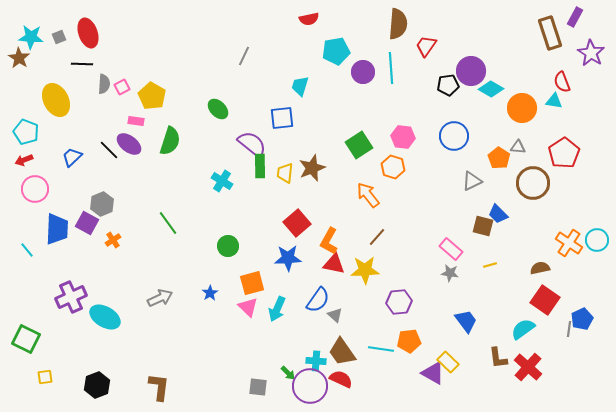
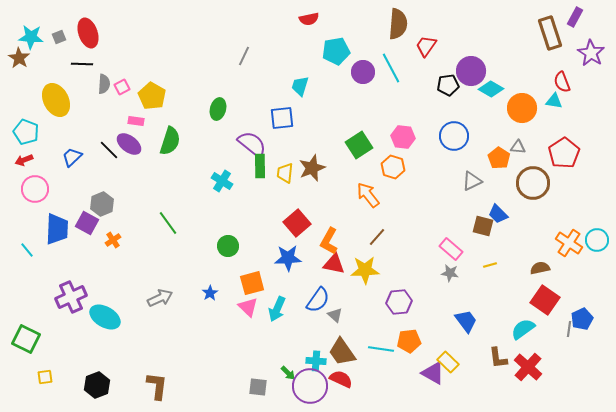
cyan line at (391, 68): rotated 24 degrees counterclockwise
green ellipse at (218, 109): rotated 60 degrees clockwise
brown L-shape at (159, 387): moved 2 px left, 1 px up
